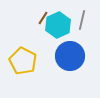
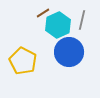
brown line: moved 5 px up; rotated 24 degrees clockwise
blue circle: moved 1 px left, 4 px up
